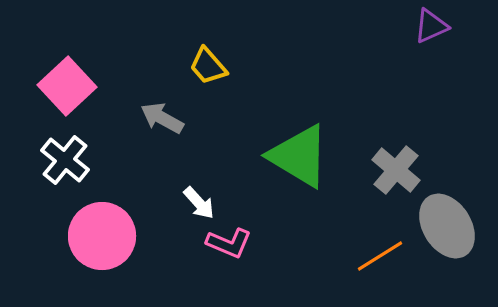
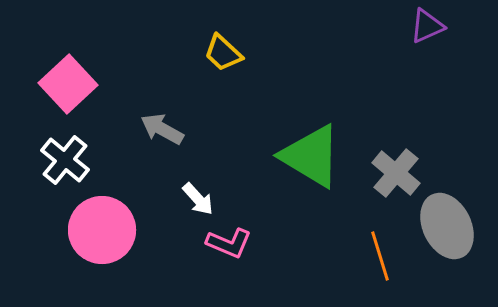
purple triangle: moved 4 px left
yellow trapezoid: moved 15 px right, 13 px up; rotated 6 degrees counterclockwise
pink square: moved 1 px right, 2 px up
gray arrow: moved 11 px down
green triangle: moved 12 px right
gray cross: moved 3 px down
white arrow: moved 1 px left, 4 px up
gray ellipse: rotated 6 degrees clockwise
pink circle: moved 6 px up
orange line: rotated 75 degrees counterclockwise
